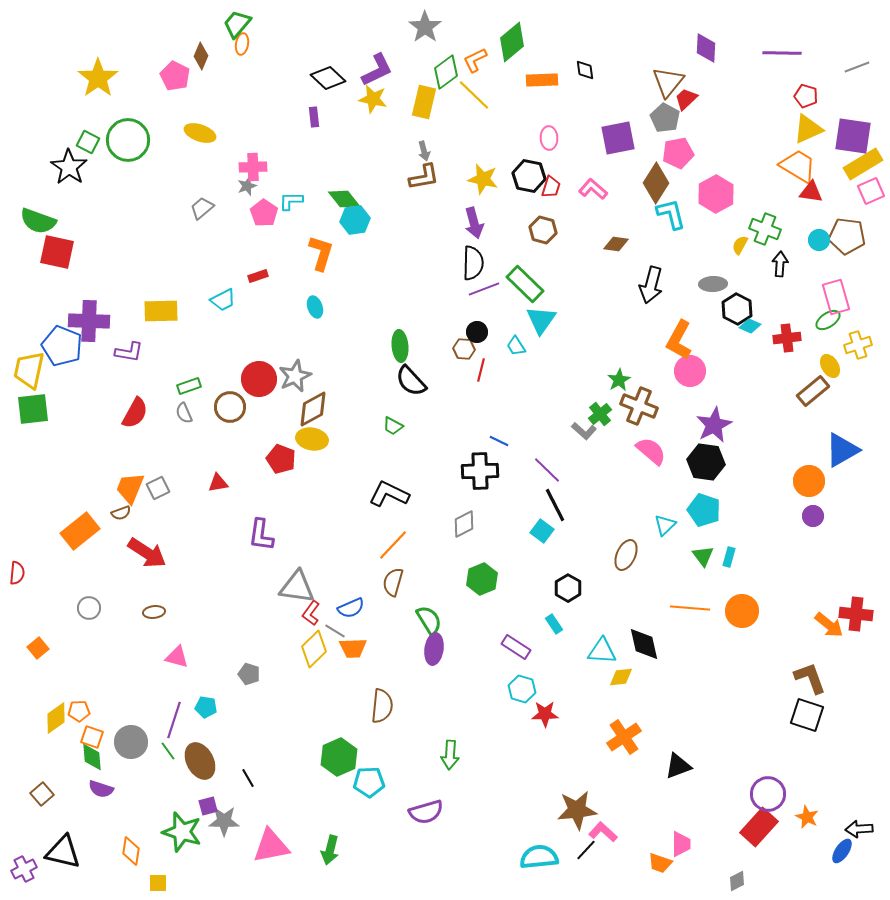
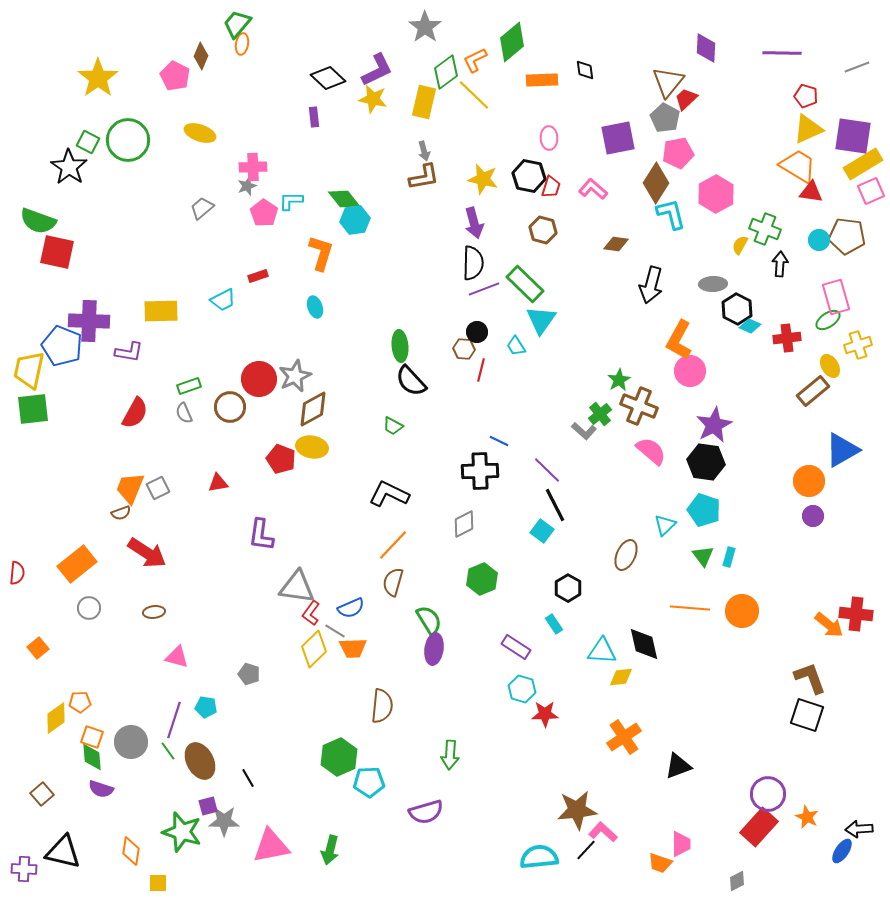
yellow ellipse at (312, 439): moved 8 px down
orange rectangle at (80, 531): moved 3 px left, 33 px down
orange pentagon at (79, 711): moved 1 px right, 9 px up
purple cross at (24, 869): rotated 30 degrees clockwise
